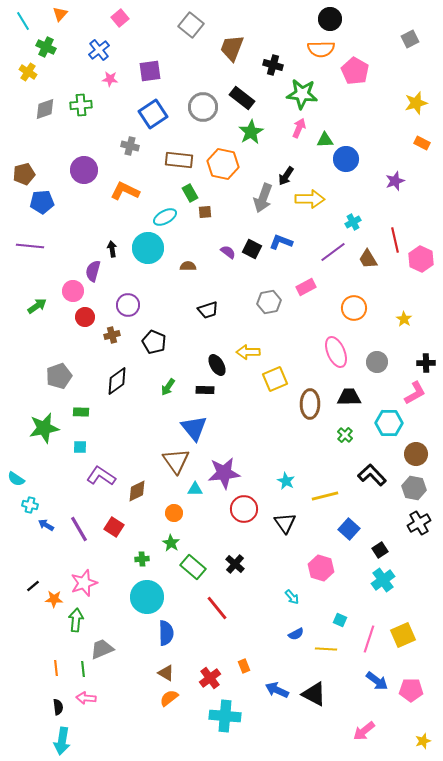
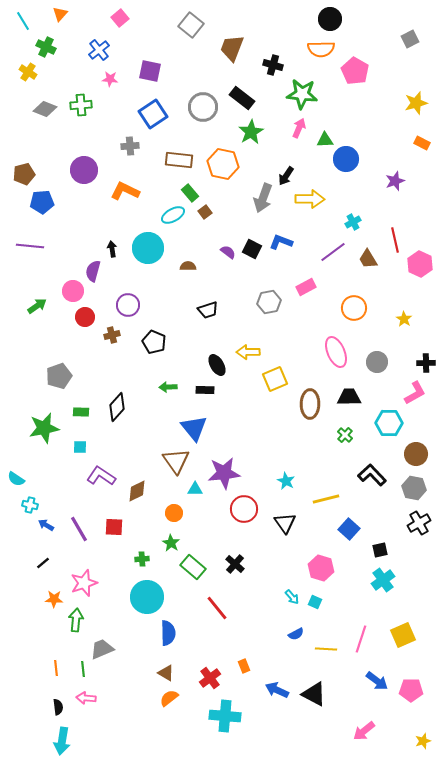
purple square at (150, 71): rotated 20 degrees clockwise
gray diamond at (45, 109): rotated 40 degrees clockwise
gray cross at (130, 146): rotated 18 degrees counterclockwise
green rectangle at (190, 193): rotated 12 degrees counterclockwise
brown square at (205, 212): rotated 32 degrees counterclockwise
cyan ellipse at (165, 217): moved 8 px right, 2 px up
pink hexagon at (421, 259): moved 1 px left, 5 px down
black diamond at (117, 381): moved 26 px down; rotated 12 degrees counterclockwise
green arrow at (168, 387): rotated 54 degrees clockwise
yellow line at (325, 496): moved 1 px right, 3 px down
red square at (114, 527): rotated 30 degrees counterclockwise
black square at (380, 550): rotated 21 degrees clockwise
black line at (33, 586): moved 10 px right, 23 px up
cyan square at (340, 620): moved 25 px left, 18 px up
blue semicircle at (166, 633): moved 2 px right
pink line at (369, 639): moved 8 px left
